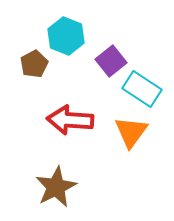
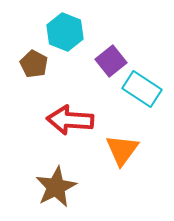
cyan hexagon: moved 1 px left, 4 px up
brown pentagon: rotated 16 degrees counterclockwise
orange triangle: moved 9 px left, 18 px down
